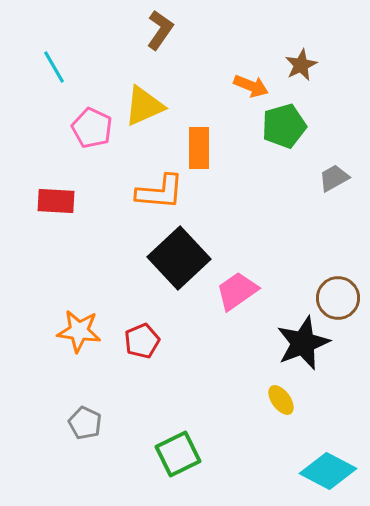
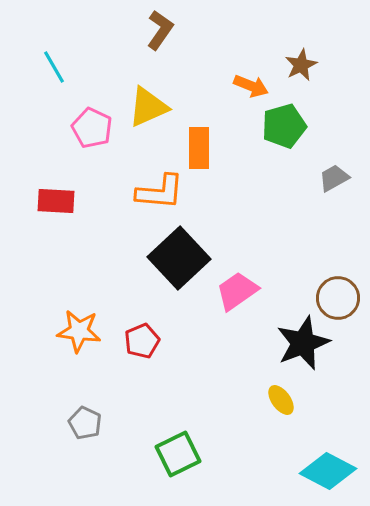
yellow triangle: moved 4 px right, 1 px down
